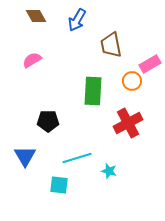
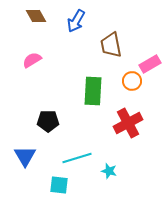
blue arrow: moved 1 px left, 1 px down
